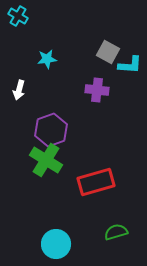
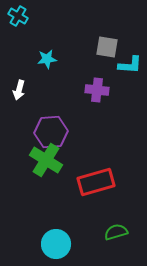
gray square: moved 1 px left, 5 px up; rotated 20 degrees counterclockwise
purple hexagon: moved 2 px down; rotated 16 degrees clockwise
